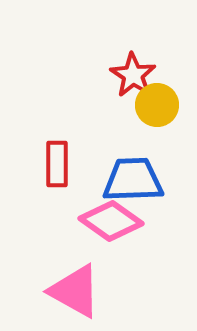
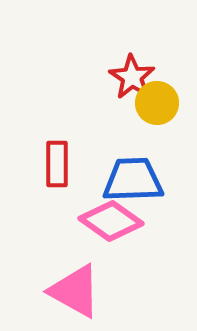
red star: moved 1 px left, 2 px down
yellow circle: moved 2 px up
